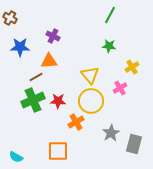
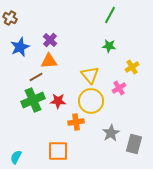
purple cross: moved 3 px left, 4 px down; rotated 16 degrees clockwise
blue star: rotated 24 degrees counterclockwise
pink cross: moved 1 px left
orange cross: rotated 21 degrees clockwise
cyan semicircle: rotated 88 degrees clockwise
